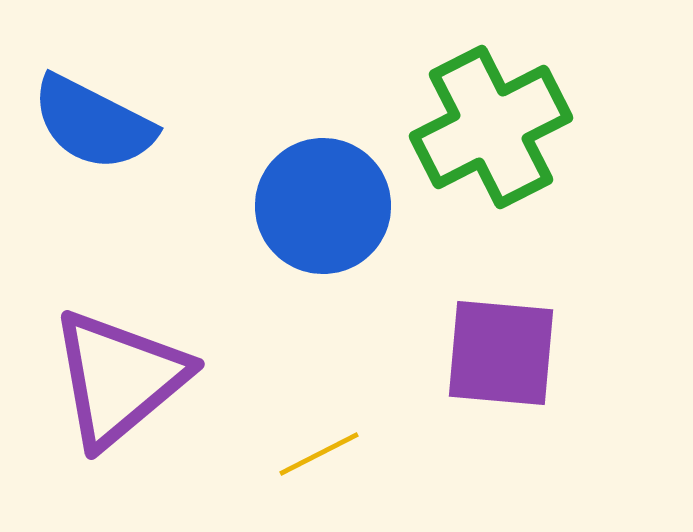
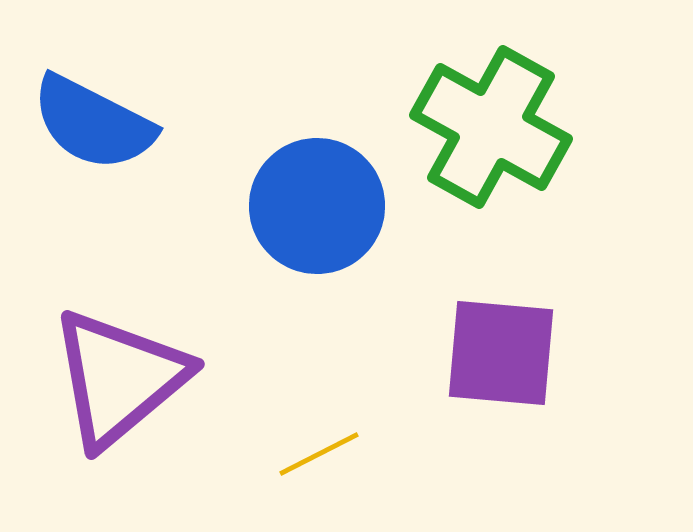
green cross: rotated 34 degrees counterclockwise
blue circle: moved 6 px left
